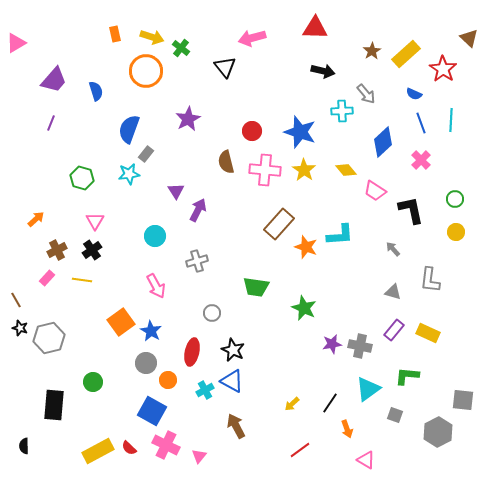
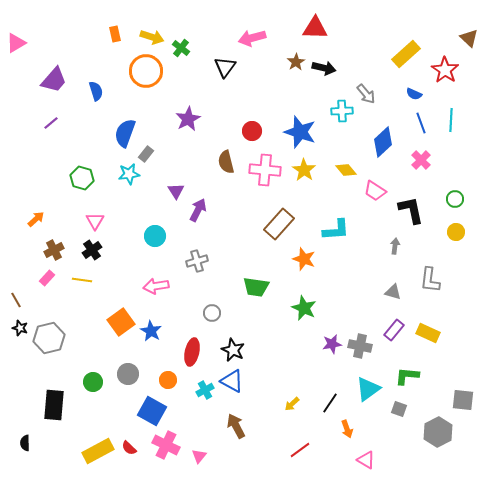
brown star at (372, 51): moved 76 px left, 11 px down
black triangle at (225, 67): rotated 15 degrees clockwise
red star at (443, 69): moved 2 px right, 1 px down
black arrow at (323, 71): moved 1 px right, 3 px up
purple line at (51, 123): rotated 28 degrees clockwise
blue semicircle at (129, 129): moved 4 px left, 4 px down
cyan L-shape at (340, 235): moved 4 px left, 5 px up
orange star at (306, 247): moved 2 px left, 12 px down
gray arrow at (393, 249): moved 2 px right, 3 px up; rotated 49 degrees clockwise
brown cross at (57, 250): moved 3 px left
pink arrow at (156, 286): rotated 110 degrees clockwise
gray circle at (146, 363): moved 18 px left, 11 px down
gray square at (395, 415): moved 4 px right, 6 px up
black semicircle at (24, 446): moved 1 px right, 3 px up
